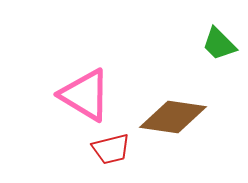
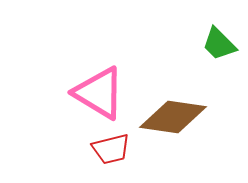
pink triangle: moved 14 px right, 2 px up
